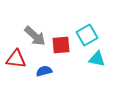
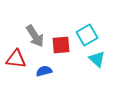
gray arrow: rotated 15 degrees clockwise
cyan triangle: rotated 30 degrees clockwise
